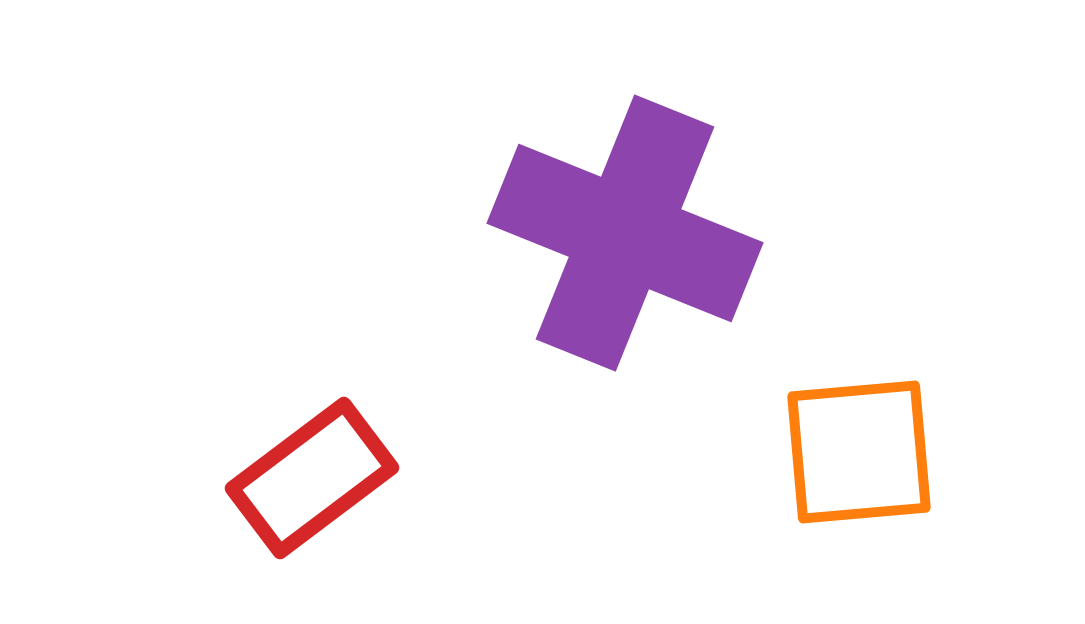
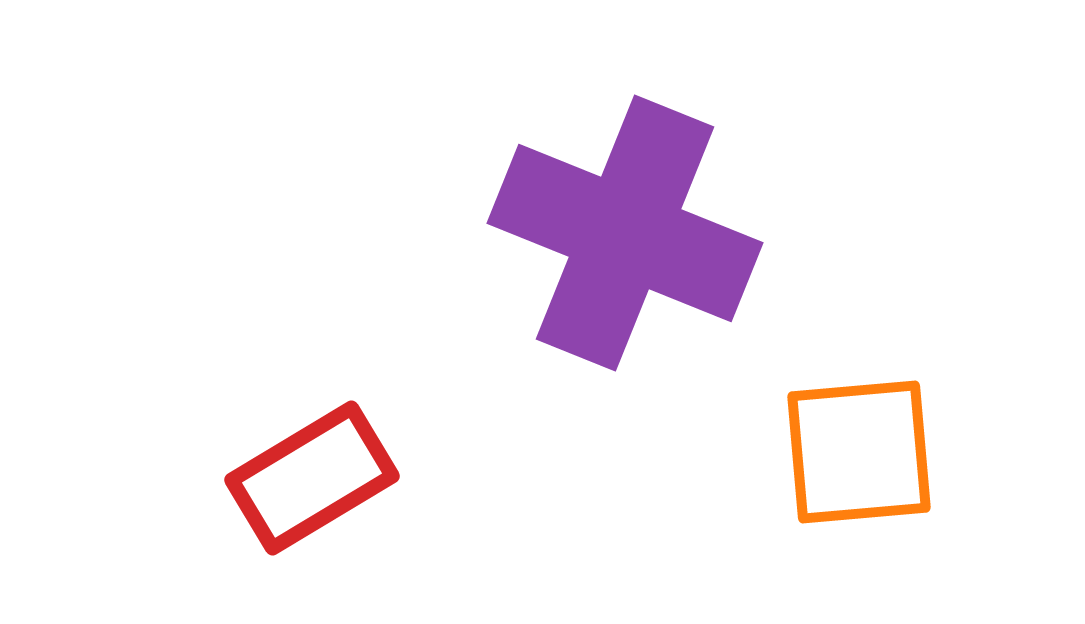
red rectangle: rotated 6 degrees clockwise
